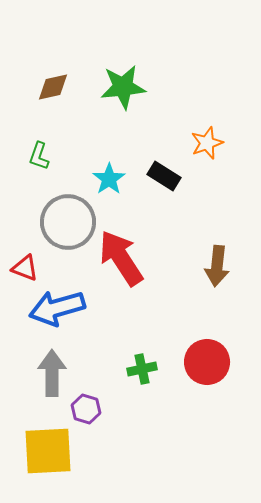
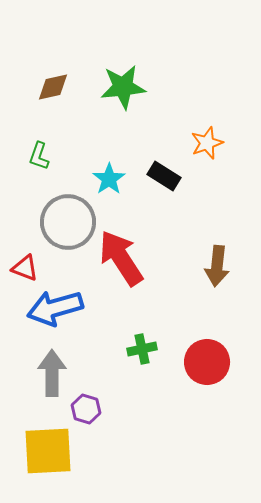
blue arrow: moved 2 px left
green cross: moved 20 px up
